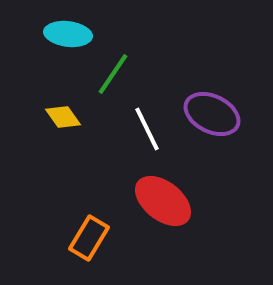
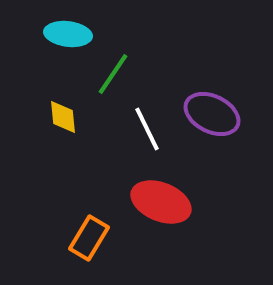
yellow diamond: rotated 30 degrees clockwise
red ellipse: moved 2 px left, 1 px down; rotated 16 degrees counterclockwise
